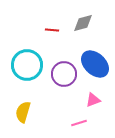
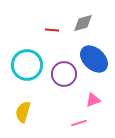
blue ellipse: moved 1 px left, 5 px up
